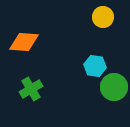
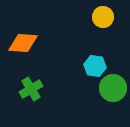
orange diamond: moved 1 px left, 1 px down
green circle: moved 1 px left, 1 px down
